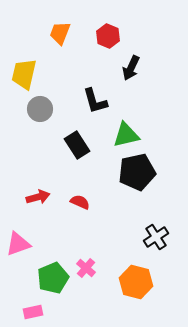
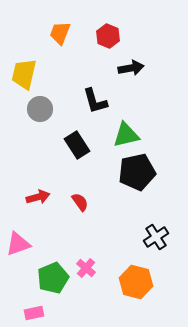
black arrow: rotated 125 degrees counterclockwise
red semicircle: rotated 30 degrees clockwise
pink rectangle: moved 1 px right, 1 px down
